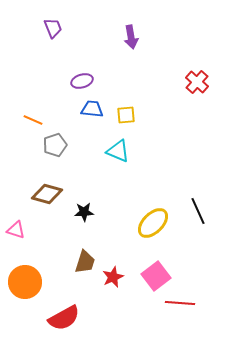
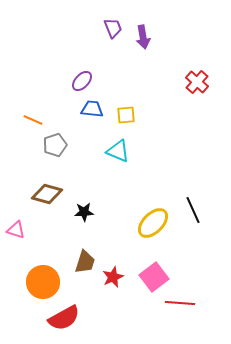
purple trapezoid: moved 60 px right
purple arrow: moved 12 px right
purple ellipse: rotated 30 degrees counterclockwise
black line: moved 5 px left, 1 px up
pink square: moved 2 px left, 1 px down
orange circle: moved 18 px right
